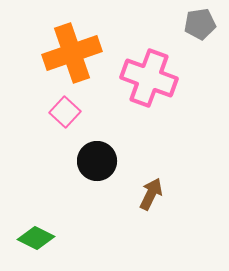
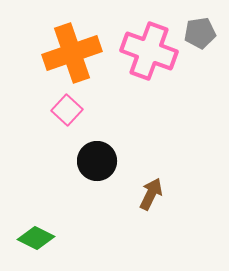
gray pentagon: moved 9 px down
pink cross: moved 27 px up
pink square: moved 2 px right, 2 px up
